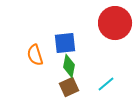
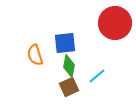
cyan line: moved 9 px left, 8 px up
